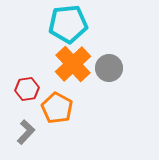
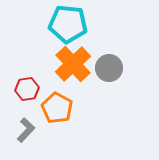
cyan pentagon: rotated 12 degrees clockwise
gray L-shape: moved 2 px up
